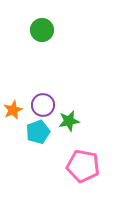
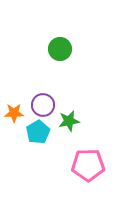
green circle: moved 18 px right, 19 px down
orange star: moved 1 px right, 3 px down; rotated 24 degrees clockwise
cyan pentagon: rotated 10 degrees counterclockwise
pink pentagon: moved 5 px right, 1 px up; rotated 12 degrees counterclockwise
